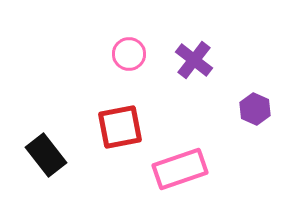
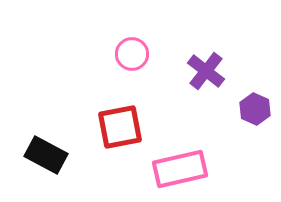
pink circle: moved 3 px right
purple cross: moved 12 px right, 11 px down
black rectangle: rotated 24 degrees counterclockwise
pink rectangle: rotated 6 degrees clockwise
